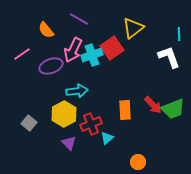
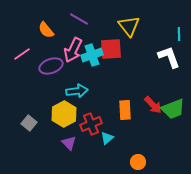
yellow triangle: moved 4 px left, 2 px up; rotated 30 degrees counterclockwise
red square: moved 1 px left, 1 px down; rotated 30 degrees clockwise
